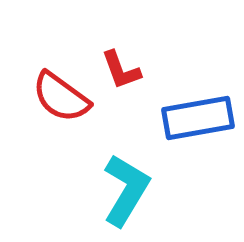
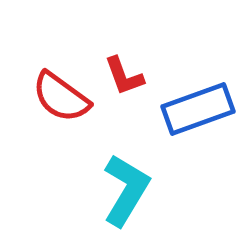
red L-shape: moved 3 px right, 6 px down
blue rectangle: moved 9 px up; rotated 10 degrees counterclockwise
